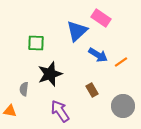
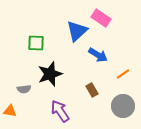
orange line: moved 2 px right, 12 px down
gray semicircle: rotated 104 degrees counterclockwise
